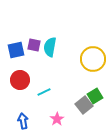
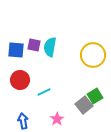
blue square: rotated 18 degrees clockwise
yellow circle: moved 4 px up
